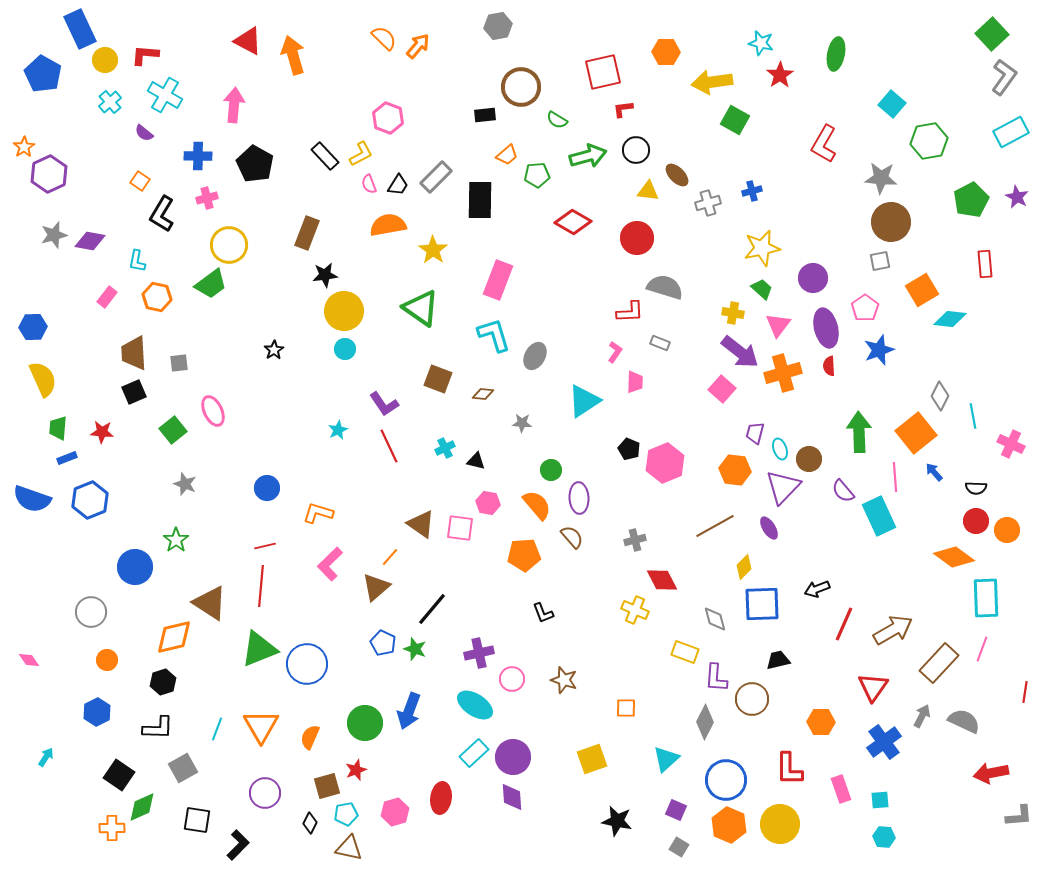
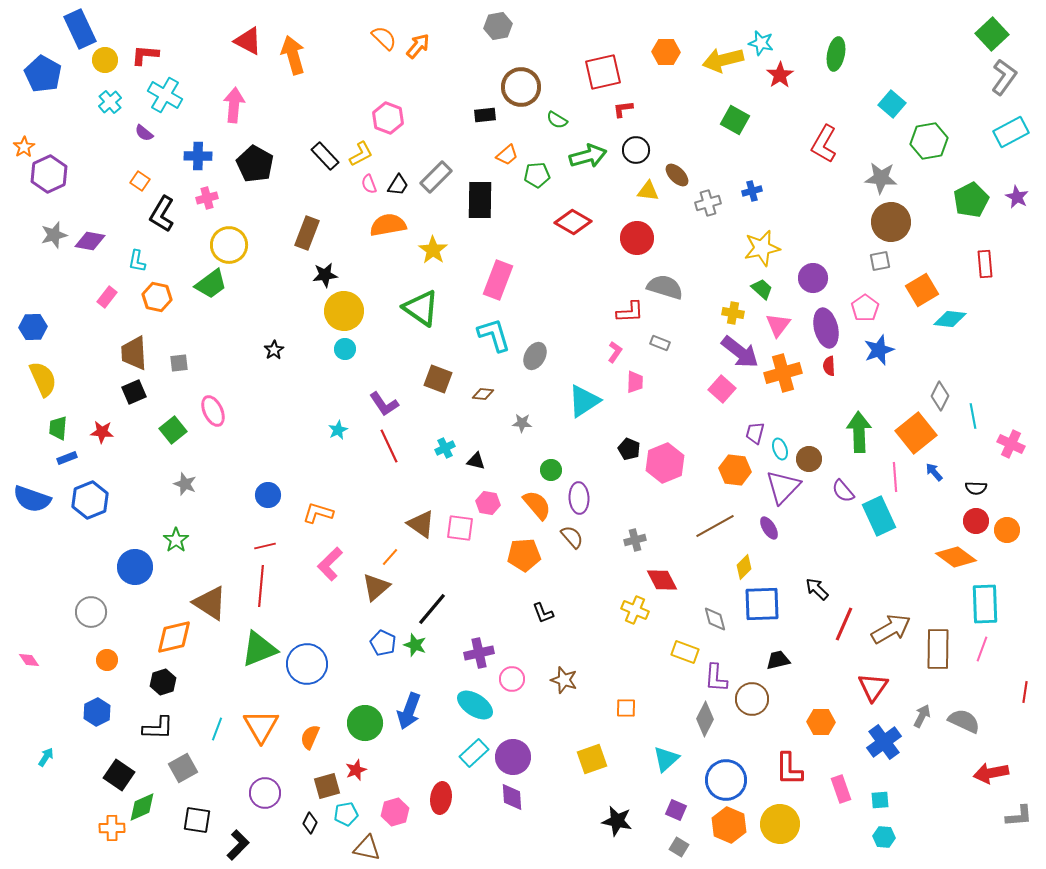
yellow arrow at (712, 82): moved 11 px right, 22 px up; rotated 6 degrees counterclockwise
blue circle at (267, 488): moved 1 px right, 7 px down
orange diamond at (954, 557): moved 2 px right
black arrow at (817, 589): rotated 65 degrees clockwise
cyan rectangle at (986, 598): moved 1 px left, 6 px down
brown arrow at (893, 630): moved 2 px left, 1 px up
green star at (415, 649): moved 4 px up
brown rectangle at (939, 663): moved 1 px left, 14 px up; rotated 42 degrees counterclockwise
gray diamond at (705, 722): moved 3 px up
brown triangle at (349, 848): moved 18 px right
